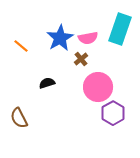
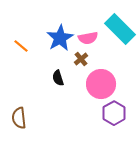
cyan rectangle: rotated 64 degrees counterclockwise
black semicircle: moved 11 px right, 5 px up; rotated 91 degrees counterclockwise
pink circle: moved 3 px right, 3 px up
purple hexagon: moved 1 px right
brown semicircle: rotated 20 degrees clockwise
